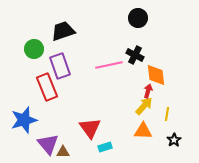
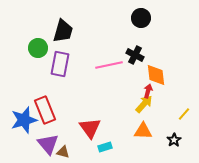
black circle: moved 3 px right
black trapezoid: rotated 125 degrees clockwise
green circle: moved 4 px right, 1 px up
purple rectangle: moved 2 px up; rotated 30 degrees clockwise
red rectangle: moved 2 px left, 23 px down
yellow arrow: moved 2 px up
yellow line: moved 17 px right; rotated 32 degrees clockwise
brown triangle: rotated 16 degrees clockwise
